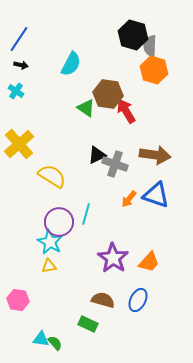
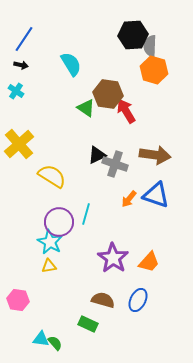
black hexagon: rotated 20 degrees counterclockwise
blue line: moved 5 px right
cyan semicircle: rotated 60 degrees counterclockwise
